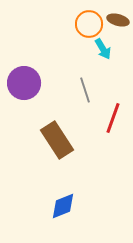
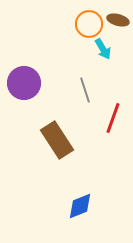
blue diamond: moved 17 px right
